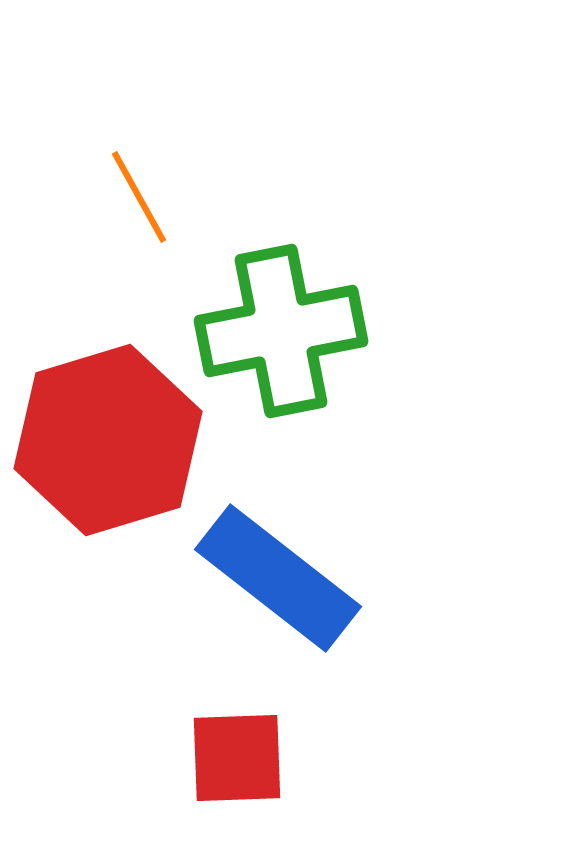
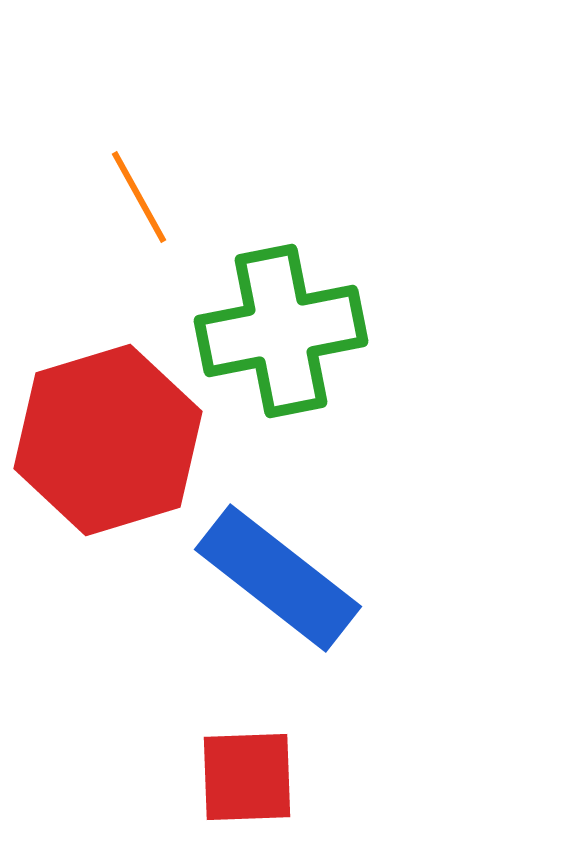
red square: moved 10 px right, 19 px down
